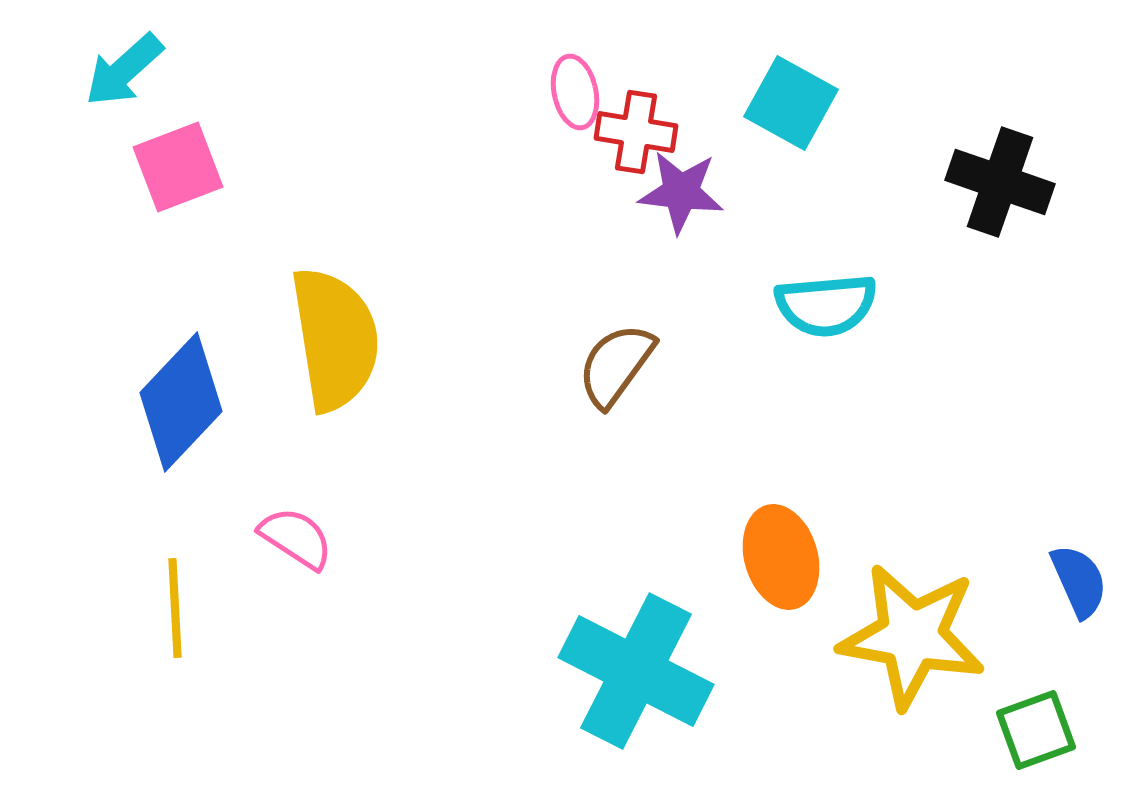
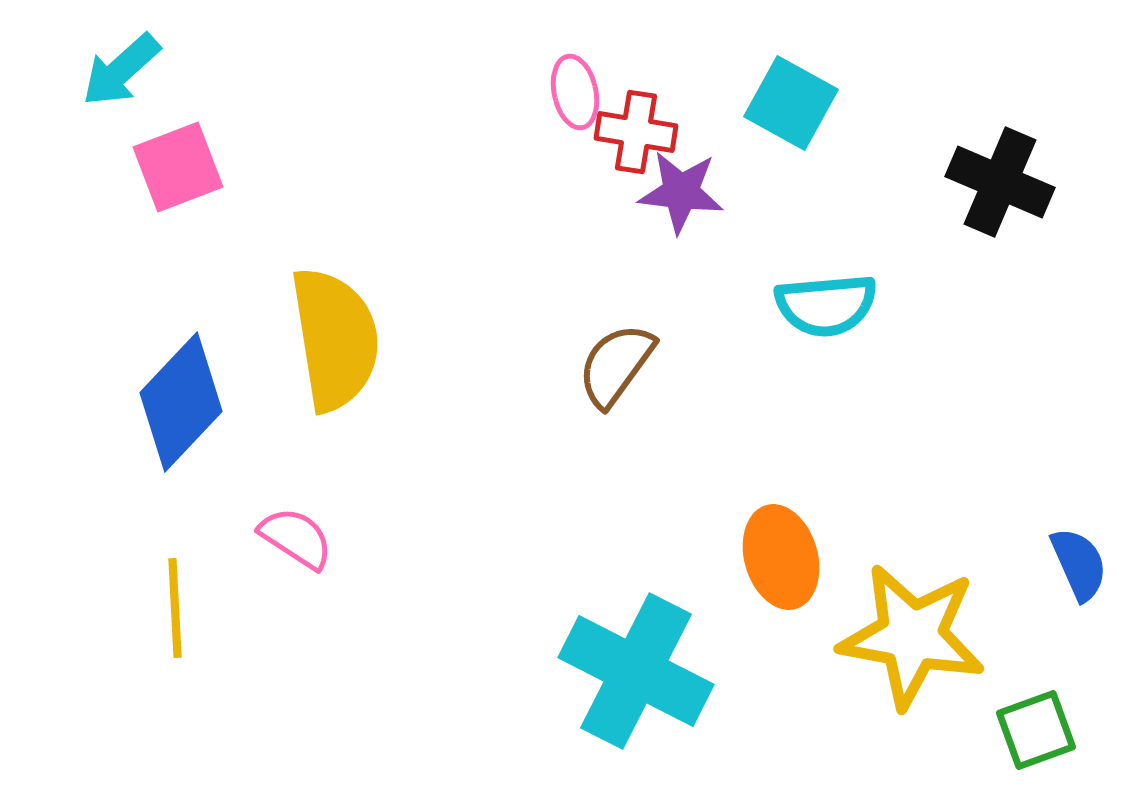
cyan arrow: moved 3 px left
black cross: rotated 4 degrees clockwise
blue semicircle: moved 17 px up
